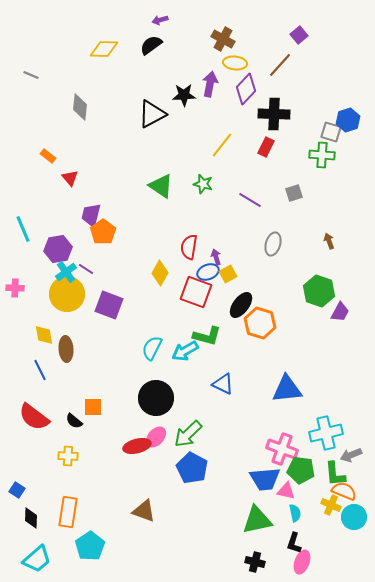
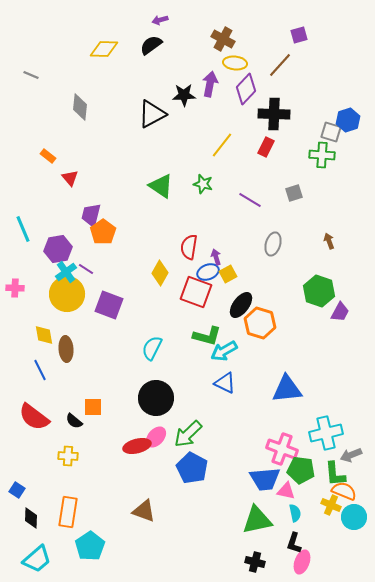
purple square at (299, 35): rotated 24 degrees clockwise
cyan arrow at (185, 351): moved 39 px right
blue triangle at (223, 384): moved 2 px right, 1 px up
